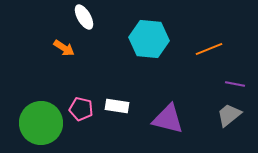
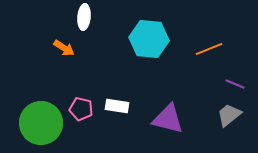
white ellipse: rotated 35 degrees clockwise
purple line: rotated 12 degrees clockwise
